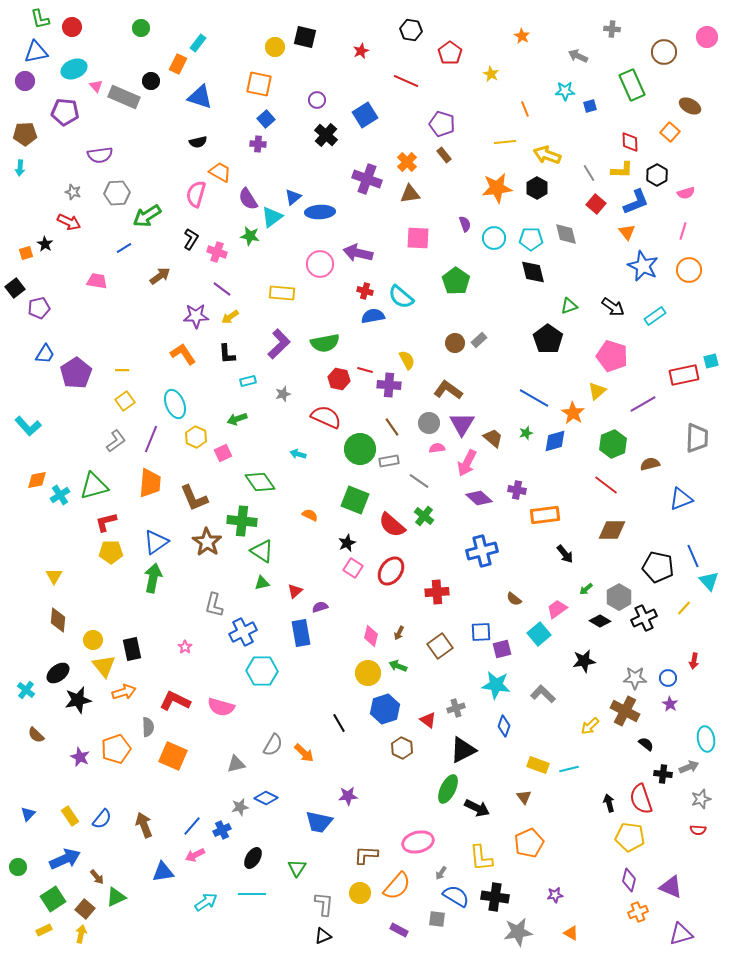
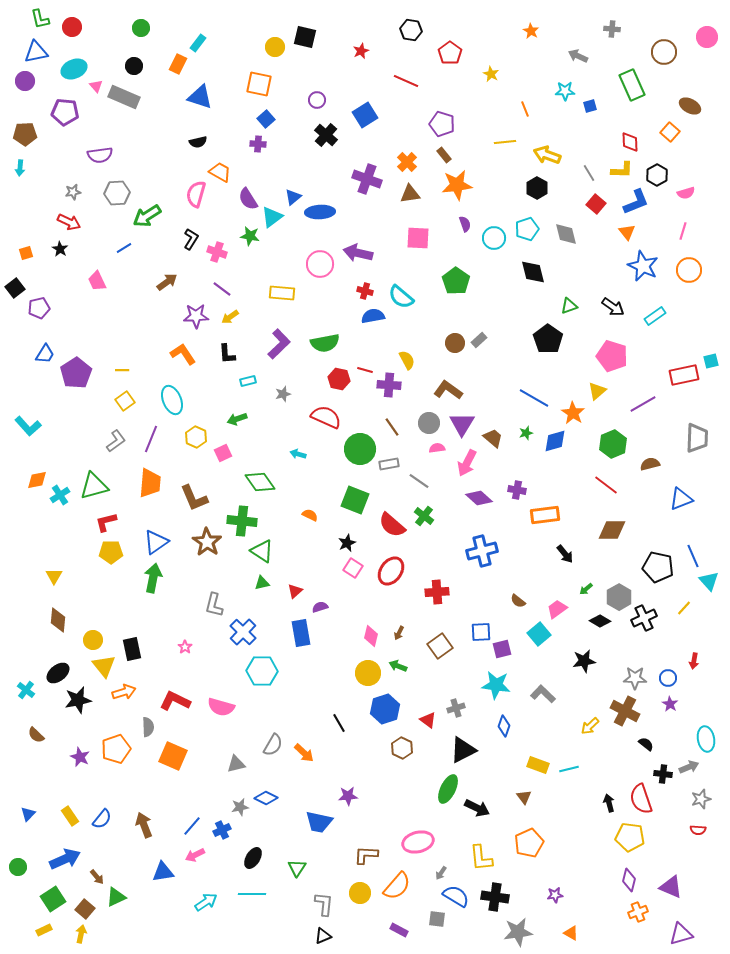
orange star at (522, 36): moved 9 px right, 5 px up
black circle at (151, 81): moved 17 px left, 15 px up
orange star at (497, 188): moved 40 px left, 3 px up
gray star at (73, 192): rotated 28 degrees counterclockwise
cyan pentagon at (531, 239): moved 4 px left, 10 px up; rotated 20 degrees counterclockwise
black star at (45, 244): moved 15 px right, 5 px down
brown arrow at (160, 276): moved 7 px right, 6 px down
pink trapezoid at (97, 281): rotated 125 degrees counterclockwise
cyan ellipse at (175, 404): moved 3 px left, 4 px up
gray rectangle at (389, 461): moved 3 px down
brown semicircle at (514, 599): moved 4 px right, 2 px down
blue cross at (243, 632): rotated 20 degrees counterclockwise
